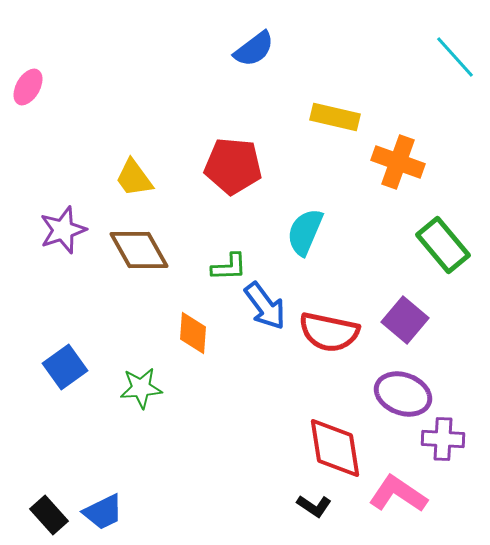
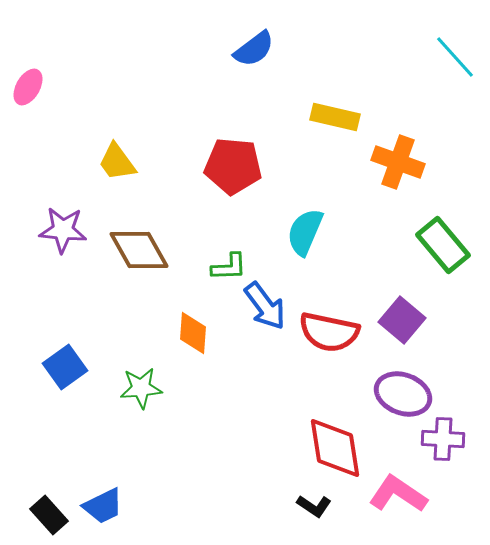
yellow trapezoid: moved 17 px left, 16 px up
purple star: rotated 24 degrees clockwise
purple square: moved 3 px left
blue trapezoid: moved 6 px up
